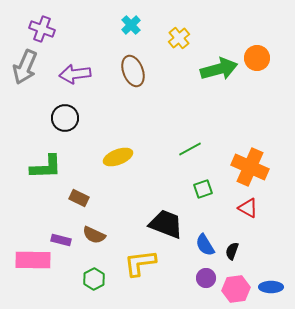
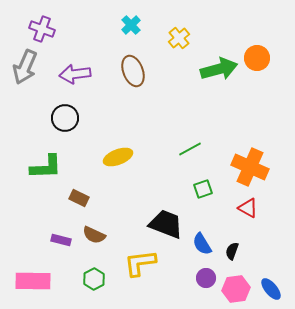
blue semicircle: moved 3 px left, 1 px up
pink rectangle: moved 21 px down
blue ellipse: moved 2 px down; rotated 50 degrees clockwise
